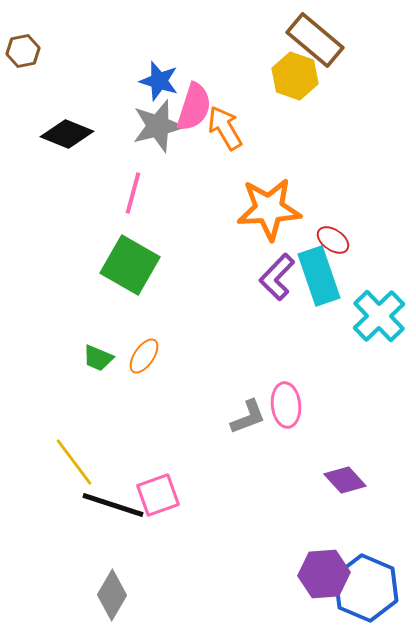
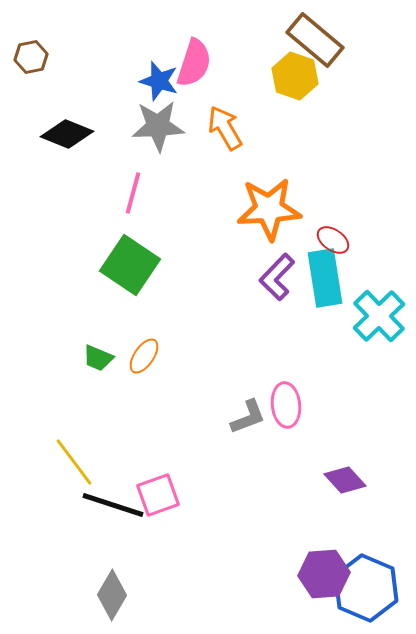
brown hexagon: moved 8 px right, 6 px down
pink semicircle: moved 44 px up
gray star: rotated 12 degrees clockwise
green square: rotated 4 degrees clockwise
cyan rectangle: moved 6 px right, 2 px down; rotated 10 degrees clockwise
